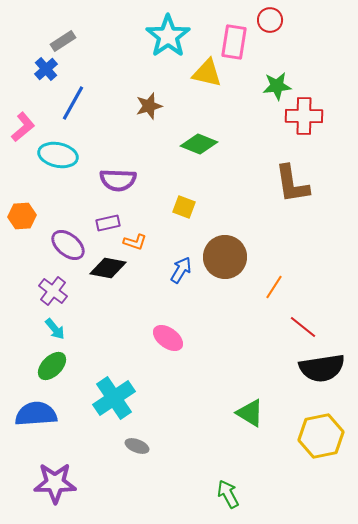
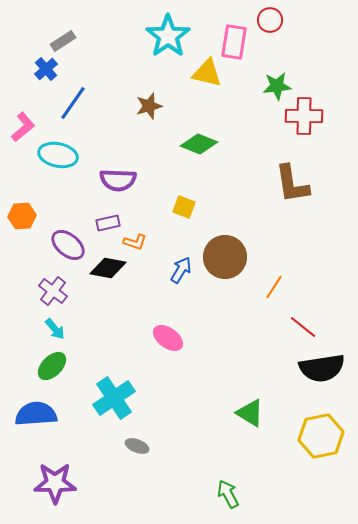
blue line: rotated 6 degrees clockwise
